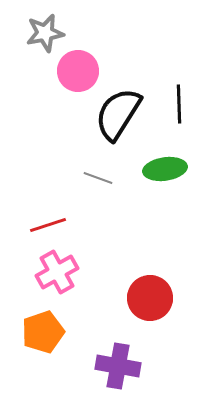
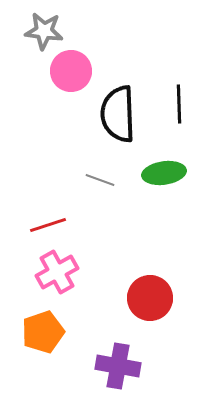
gray star: moved 1 px left, 2 px up; rotated 18 degrees clockwise
pink circle: moved 7 px left
black semicircle: rotated 34 degrees counterclockwise
green ellipse: moved 1 px left, 4 px down
gray line: moved 2 px right, 2 px down
